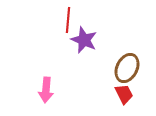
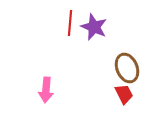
red line: moved 2 px right, 3 px down
purple star: moved 10 px right, 13 px up
brown ellipse: rotated 48 degrees counterclockwise
